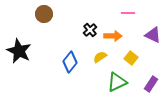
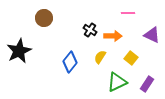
brown circle: moved 4 px down
black cross: rotated 16 degrees counterclockwise
purple triangle: moved 1 px left
black star: rotated 20 degrees clockwise
yellow semicircle: rotated 24 degrees counterclockwise
purple rectangle: moved 4 px left
